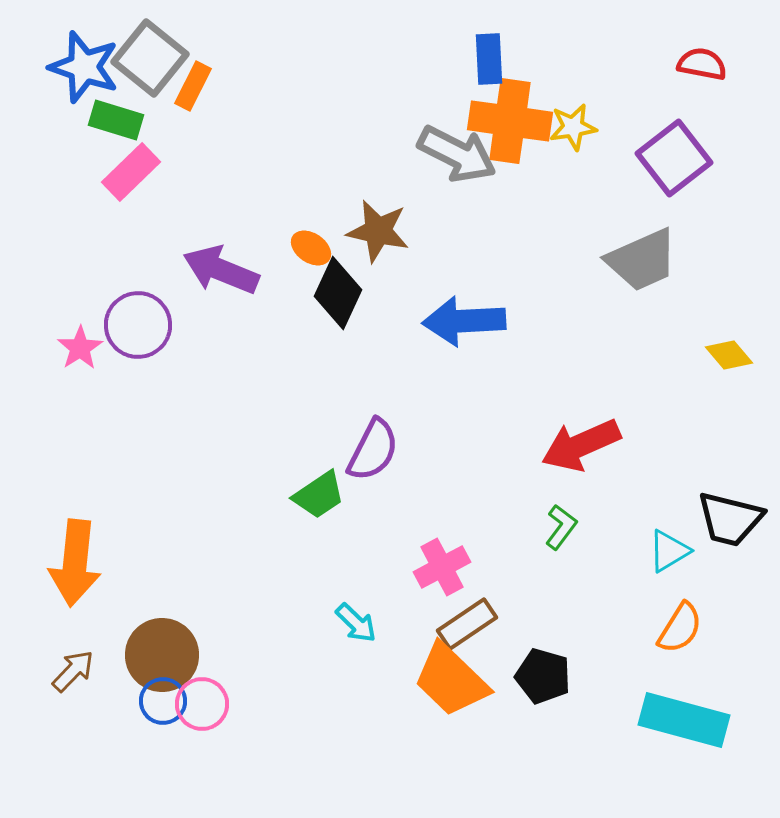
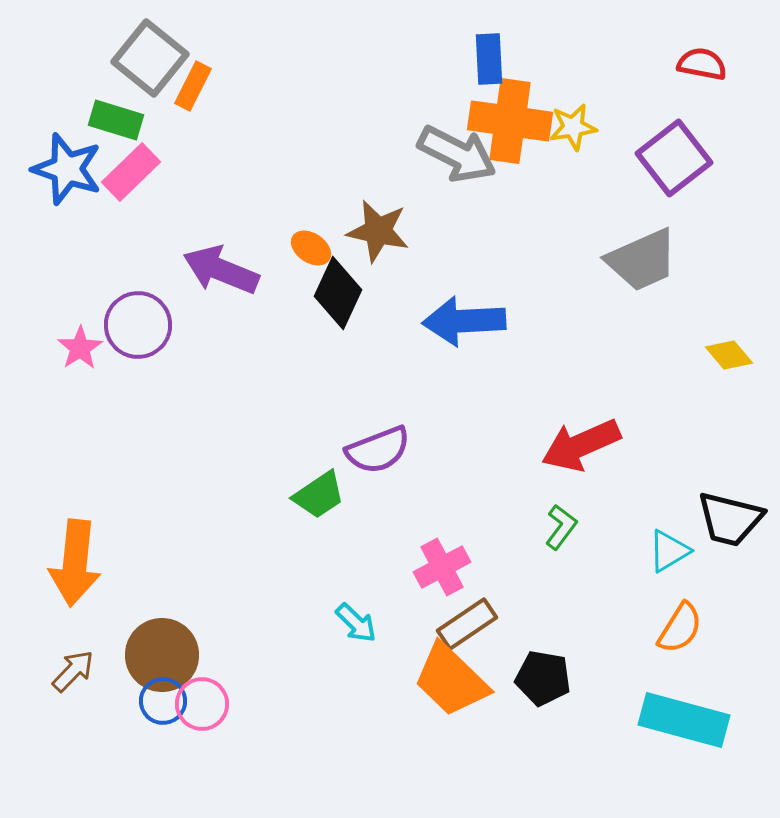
blue star: moved 17 px left, 102 px down
purple semicircle: moved 5 px right; rotated 42 degrees clockwise
black pentagon: moved 2 px down; rotated 6 degrees counterclockwise
